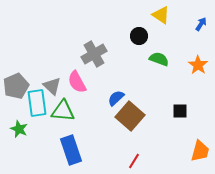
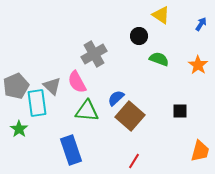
green triangle: moved 24 px right
green star: rotated 12 degrees clockwise
